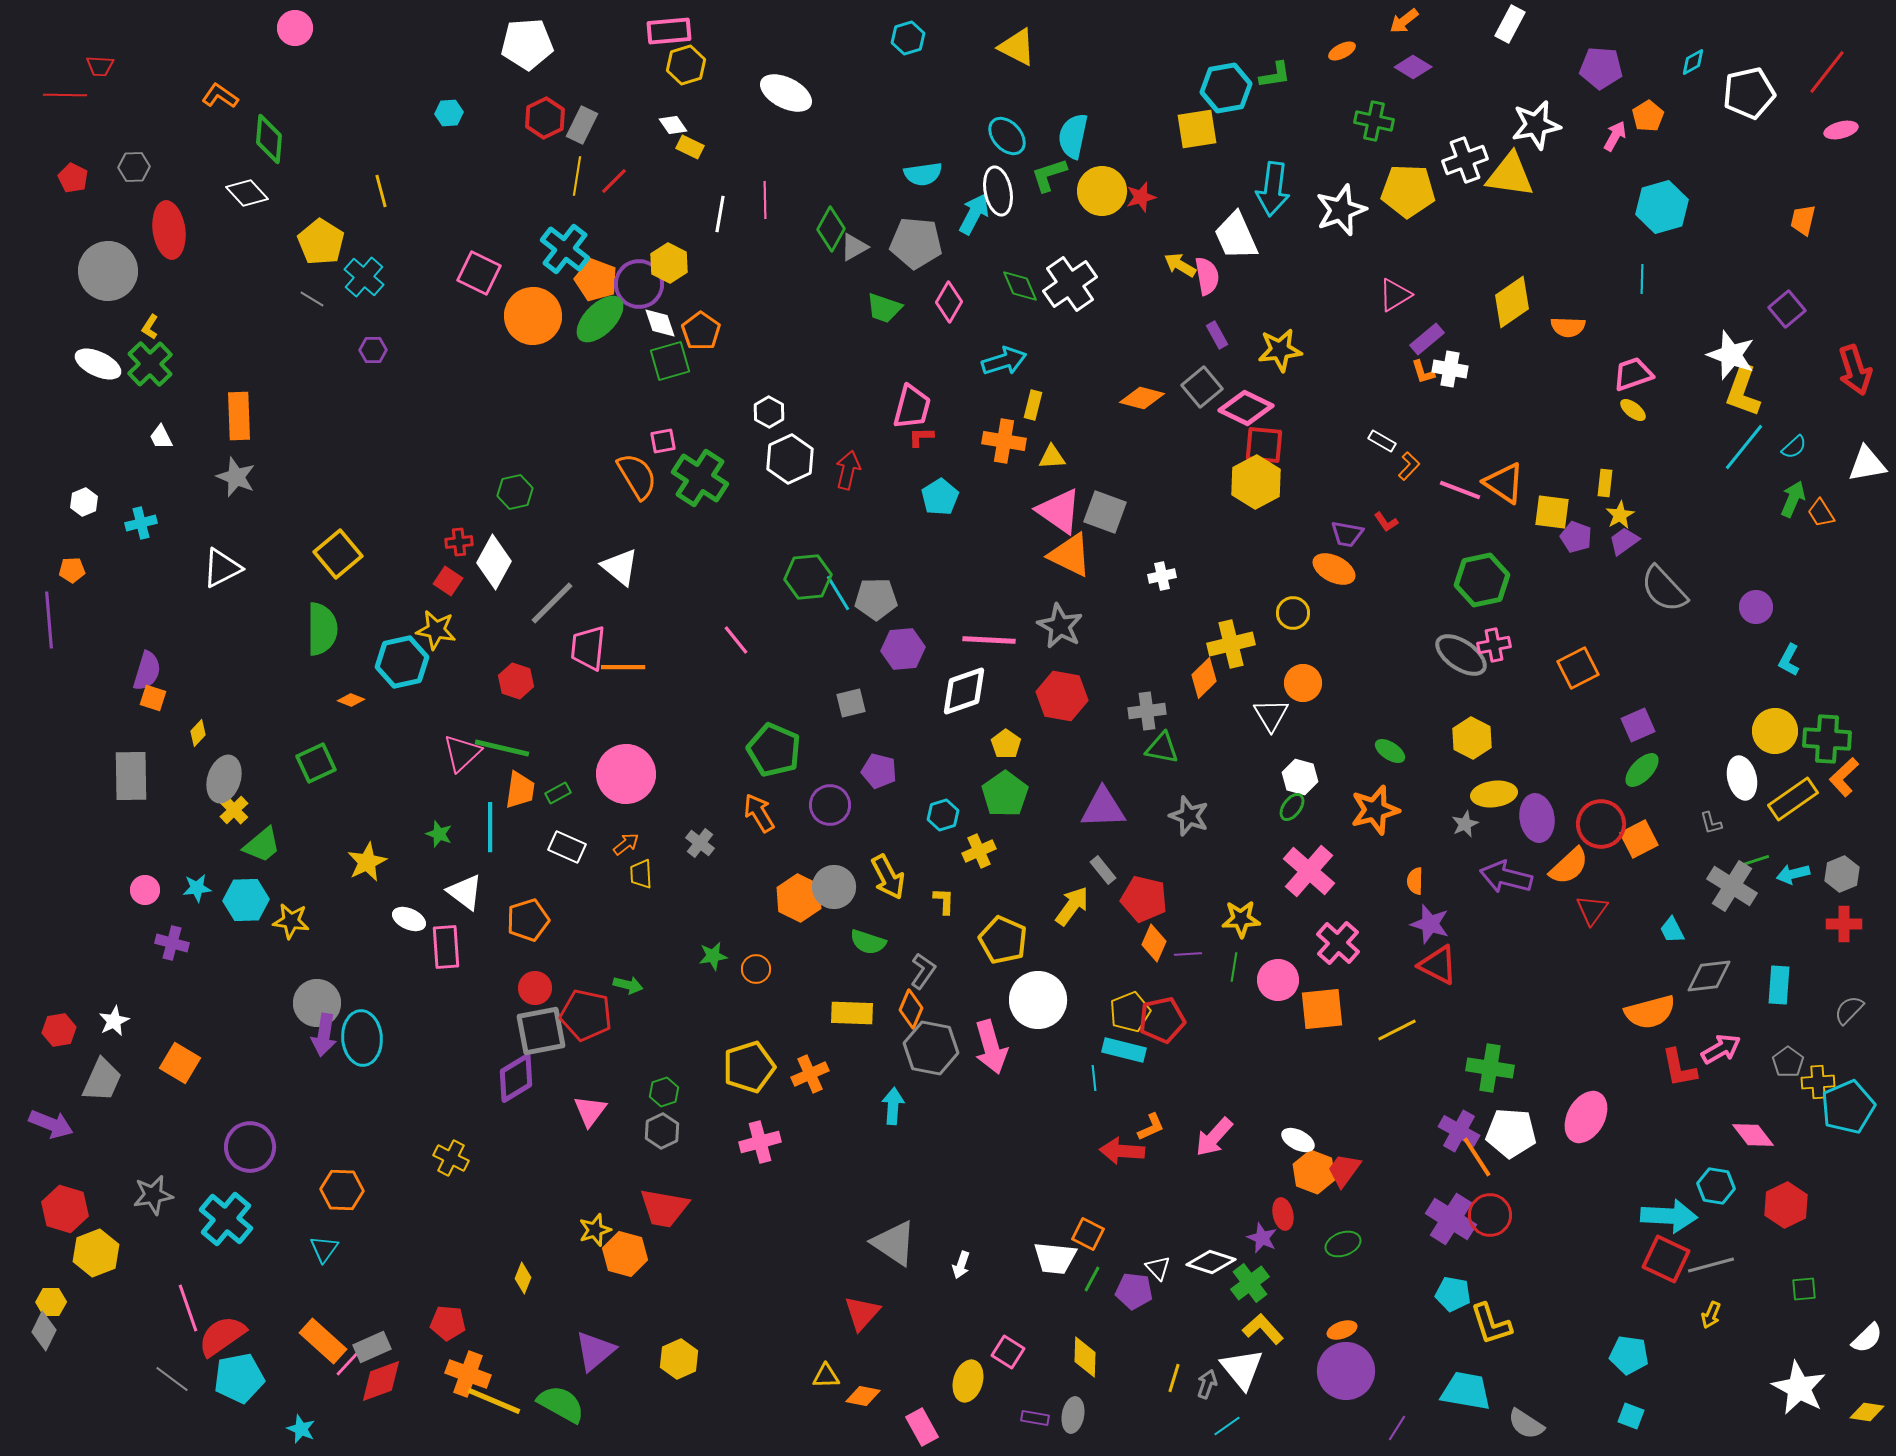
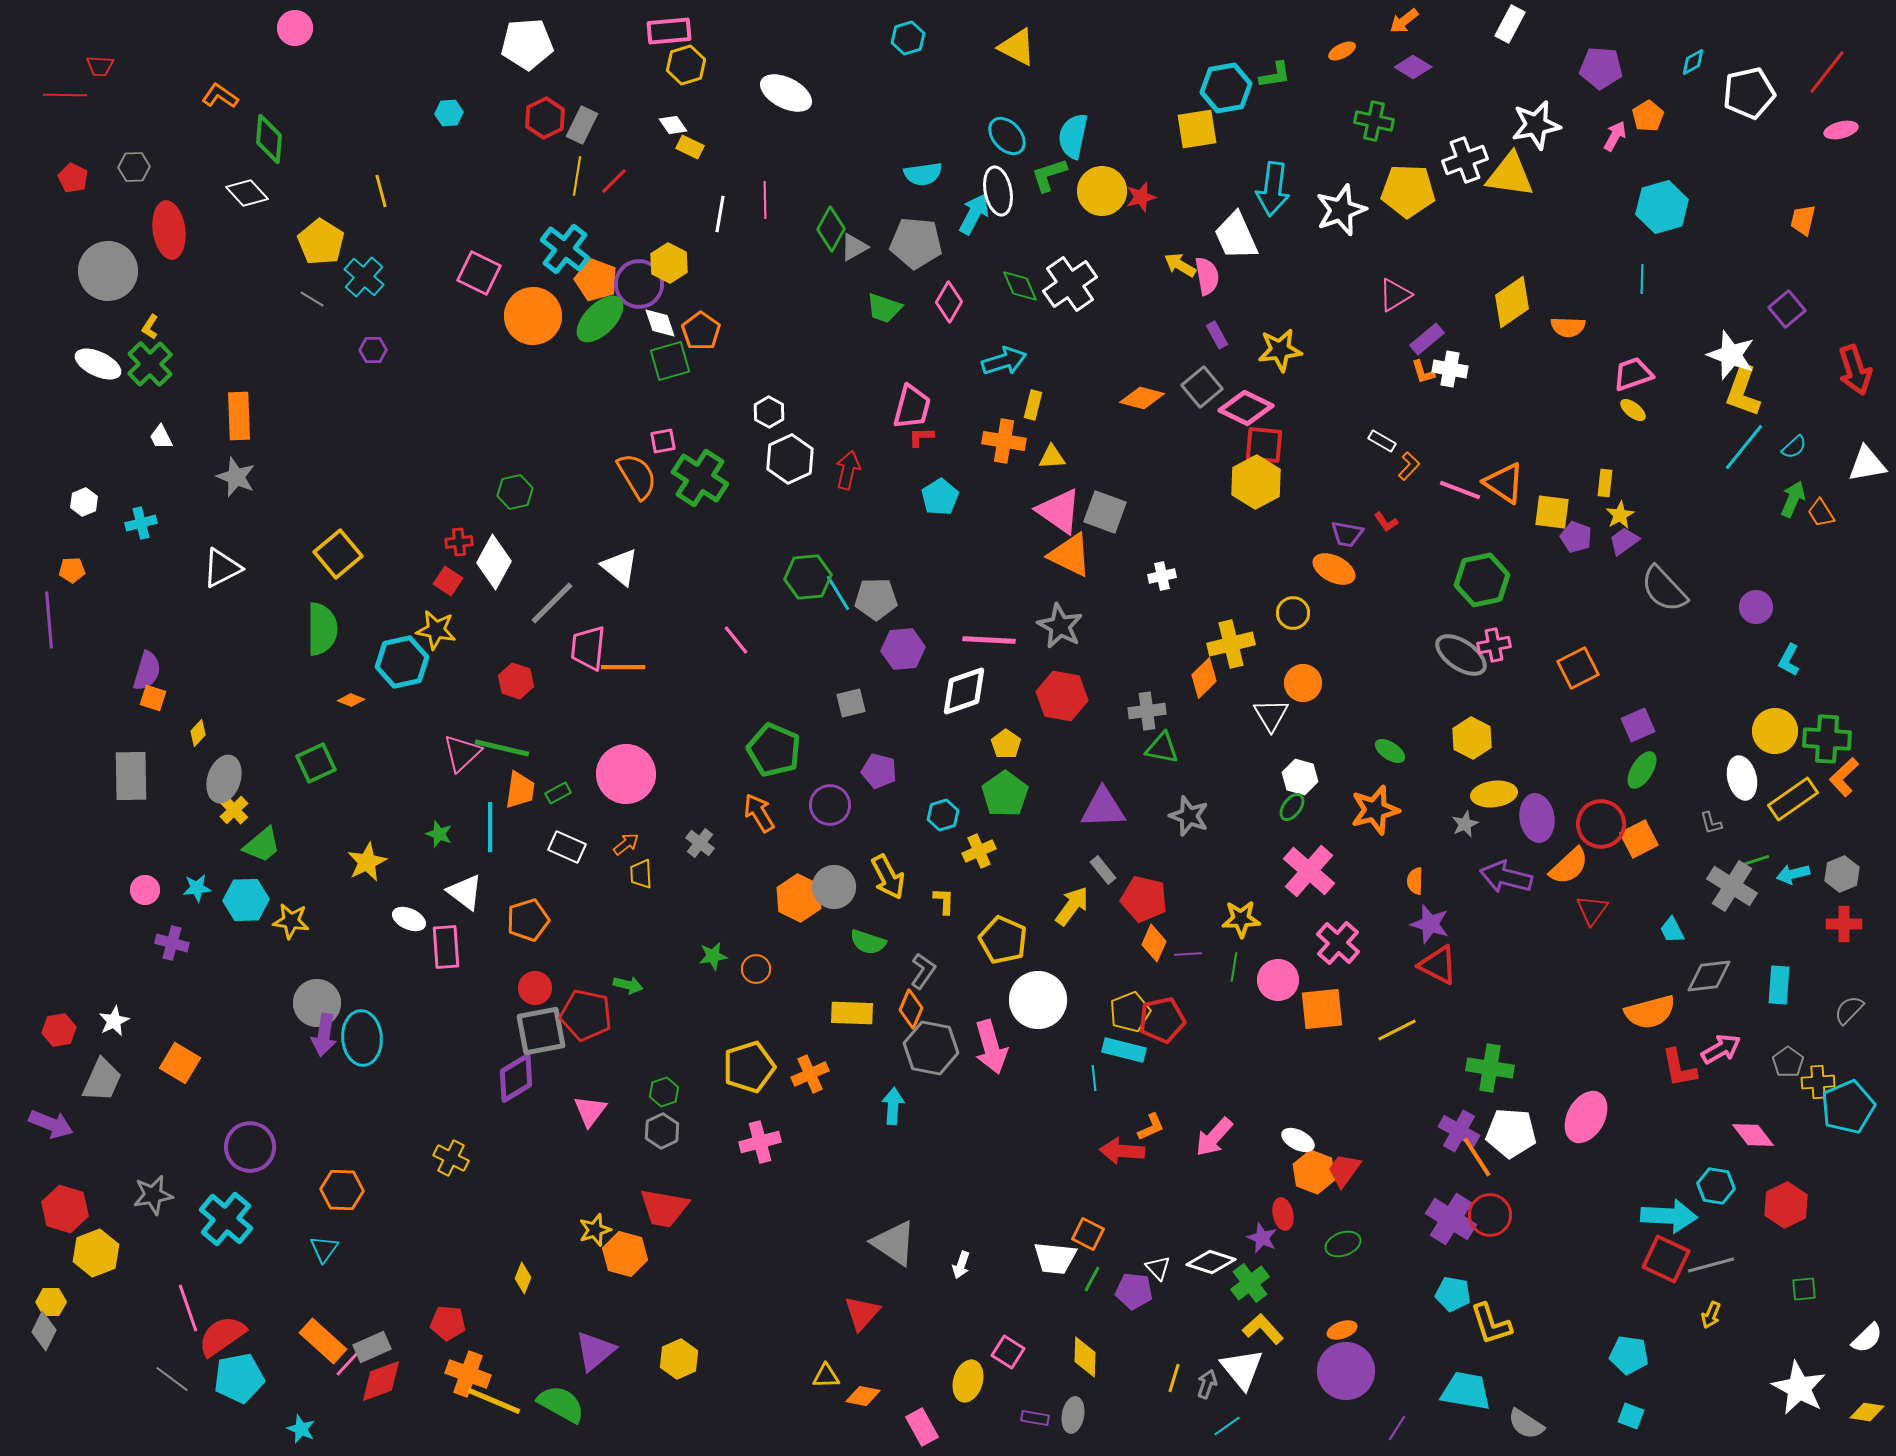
green ellipse at (1642, 770): rotated 12 degrees counterclockwise
